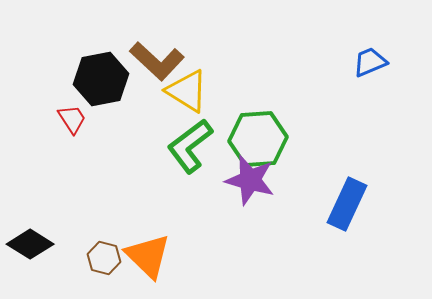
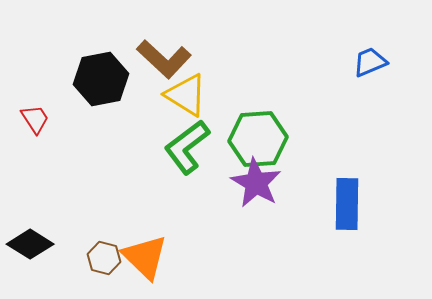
brown L-shape: moved 7 px right, 2 px up
yellow triangle: moved 1 px left, 4 px down
red trapezoid: moved 37 px left
green L-shape: moved 3 px left, 1 px down
purple star: moved 6 px right, 3 px down; rotated 15 degrees clockwise
blue rectangle: rotated 24 degrees counterclockwise
orange triangle: moved 3 px left, 1 px down
